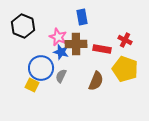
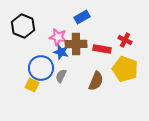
blue rectangle: rotated 70 degrees clockwise
pink star: rotated 12 degrees counterclockwise
